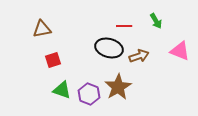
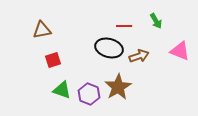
brown triangle: moved 1 px down
